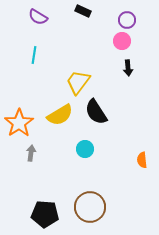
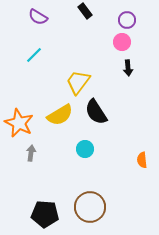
black rectangle: moved 2 px right; rotated 28 degrees clockwise
pink circle: moved 1 px down
cyan line: rotated 36 degrees clockwise
orange star: rotated 12 degrees counterclockwise
